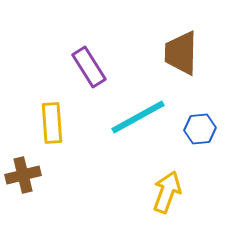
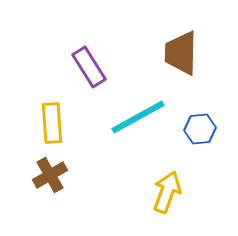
brown cross: moved 27 px right; rotated 16 degrees counterclockwise
